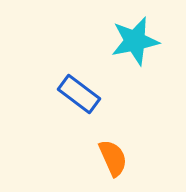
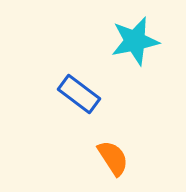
orange semicircle: rotated 9 degrees counterclockwise
